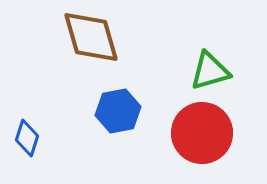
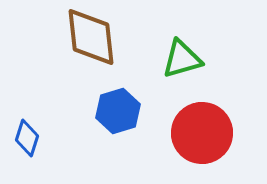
brown diamond: rotated 10 degrees clockwise
green triangle: moved 28 px left, 12 px up
blue hexagon: rotated 6 degrees counterclockwise
